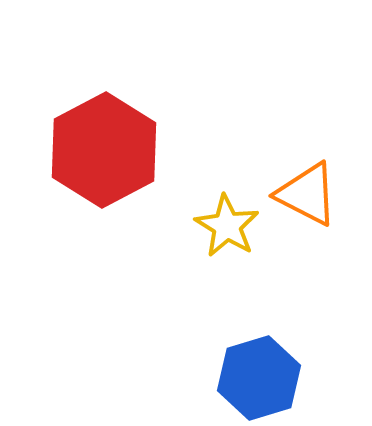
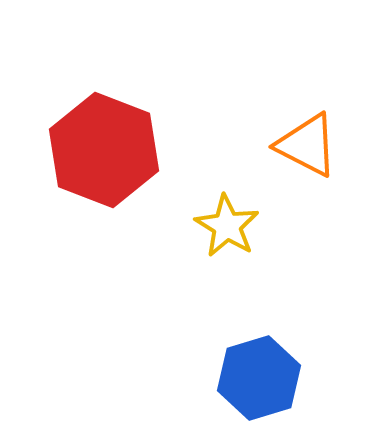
red hexagon: rotated 11 degrees counterclockwise
orange triangle: moved 49 px up
